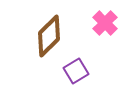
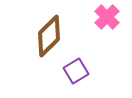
pink cross: moved 2 px right, 6 px up
